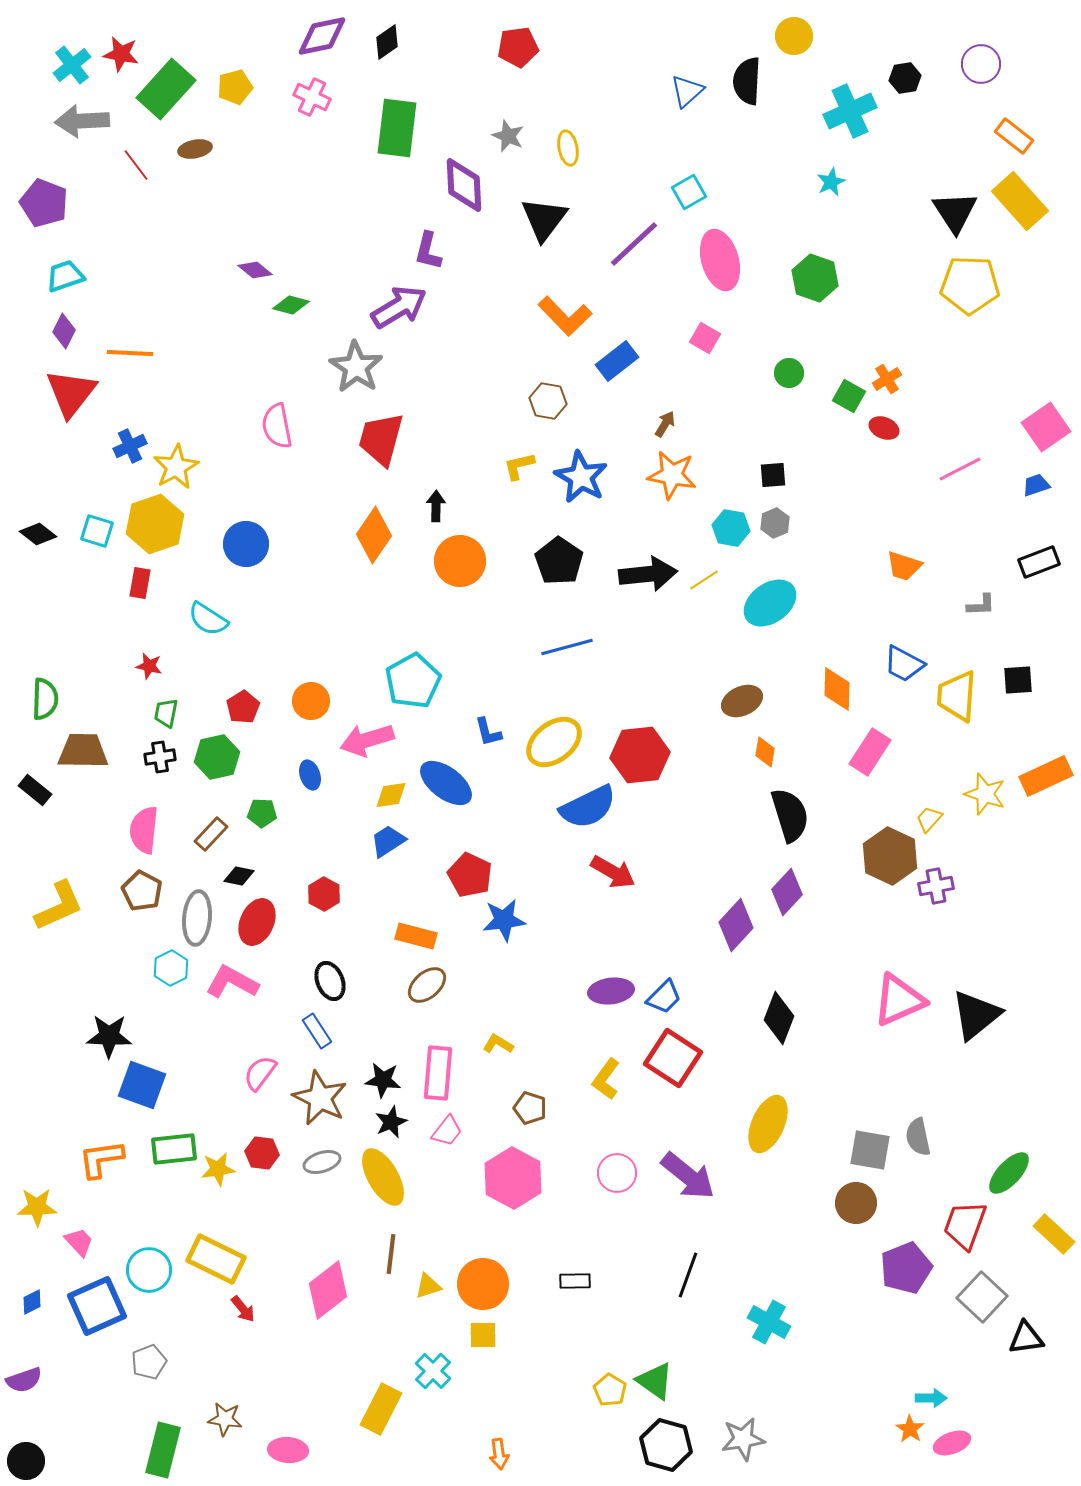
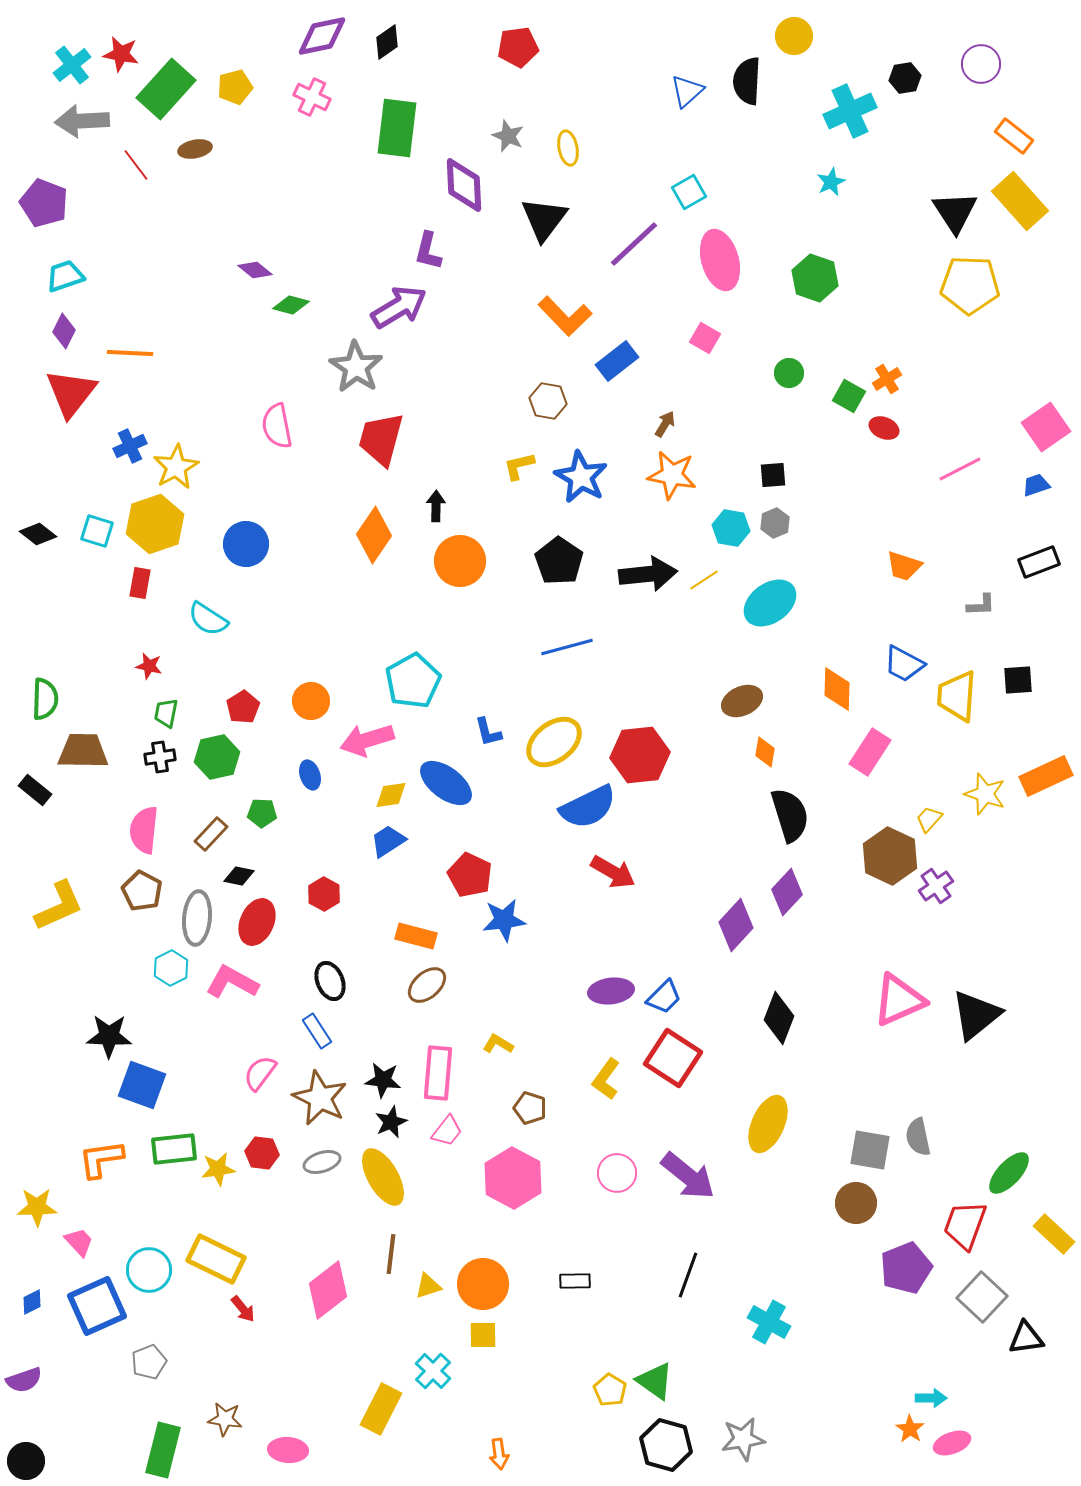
purple cross at (936, 886): rotated 24 degrees counterclockwise
